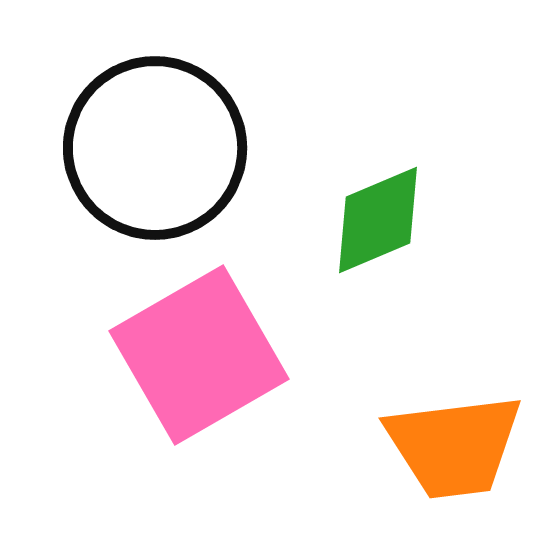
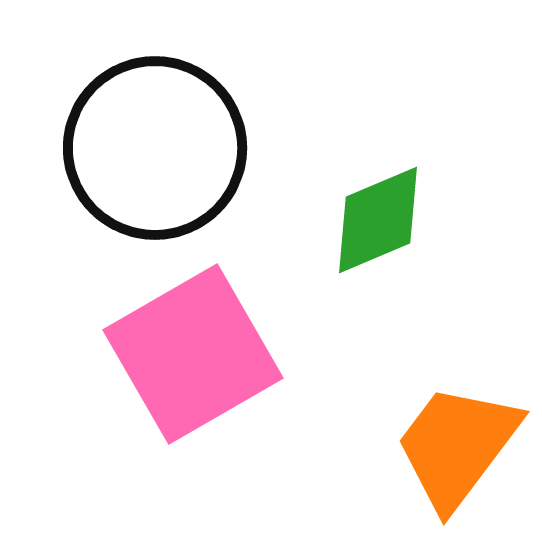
pink square: moved 6 px left, 1 px up
orange trapezoid: moved 3 px right; rotated 134 degrees clockwise
